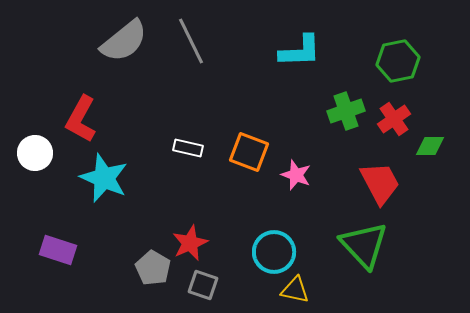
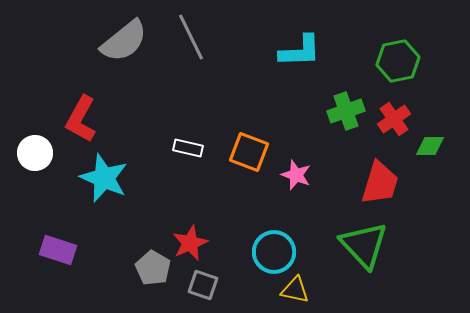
gray line: moved 4 px up
red trapezoid: rotated 45 degrees clockwise
